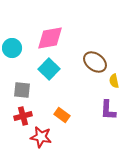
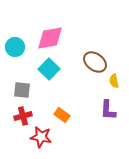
cyan circle: moved 3 px right, 1 px up
